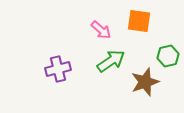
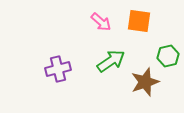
pink arrow: moved 8 px up
